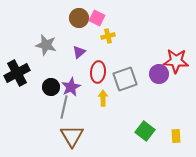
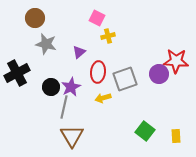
brown circle: moved 44 px left
gray star: moved 1 px up
yellow arrow: rotated 105 degrees counterclockwise
